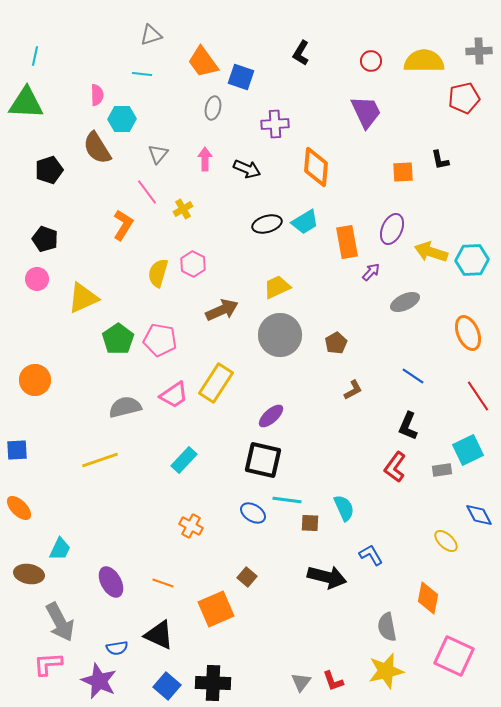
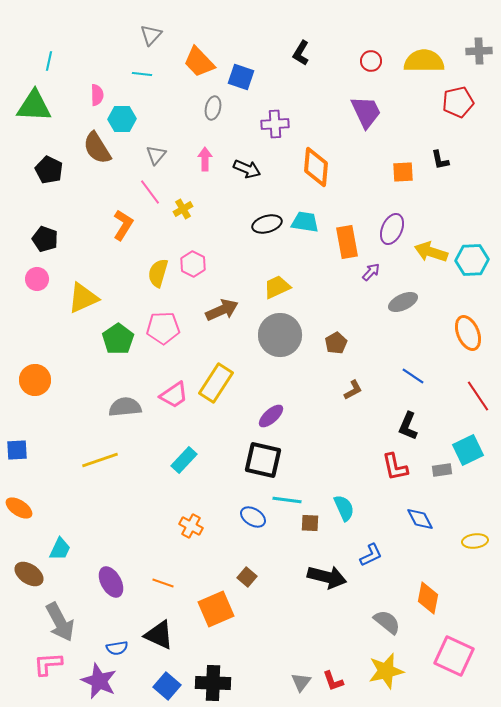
gray triangle at (151, 35): rotated 30 degrees counterclockwise
cyan line at (35, 56): moved 14 px right, 5 px down
orange trapezoid at (203, 62): moved 4 px left; rotated 8 degrees counterclockwise
red pentagon at (464, 98): moved 6 px left, 4 px down
green triangle at (26, 103): moved 8 px right, 3 px down
gray triangle at (158, 154): moved 2 px left, 1 px down
black pentagon at (49, 170): rotated 28 degrees counterclockwise
pink line at (147, 192): moved 3 px right
cyan trapezoid at (305, 222): rotated 140 degrees counterclockwise
gray ellipse at (405, 302): moved 2 px left
pink pentagon at (160, 340): moved 3 px right, 12 px up; rotated 12 degrees counterclockwise
gray semicircle at (125, 407): rotated 8 degrees clockwise
red L-shape at (395, 467): rotated 48 degrees counterclockwise
orange ellipse at (19, 508): rotated 12 degrees counterclockwise
blue ellipse at (253, 513): moved 4 px down
blue diamond at (479, 515): moved 59 px left, 4 px down
yellow ellipse at (446, 541): moved 29 px right; rotated 50 degrees counterclockwise
blue L-shape at (371, 555): rotated 95 degrees clockwise
brown ellipse at (29, 574): rotated 24 degrees clockwise
gray semicircle at (387, 627): moved 5 px up; rotated 140 degrees clockwise
